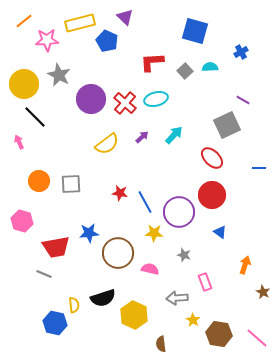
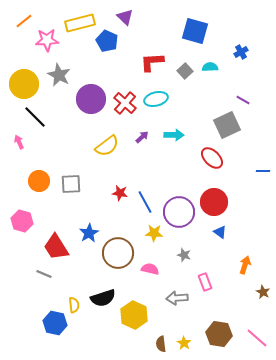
cyan arrow at (174, 135): rotated 48 degrees clockwise
yellow semicircle at (107, 144): moved 2 px down
blue line at (259, 168): moved 4 px right, 3 px down
red circle at (212, 195): moved 2 px right, 7 px down
blue star at (89, 233): rotated 24 degrees counterclockwise
red trapezoid at (56, 247): rotated 68 degrees clockwise
yellow star at (193, 320): moved 9 px left, 23 px down
